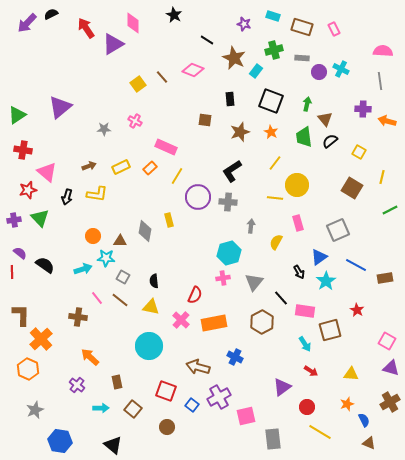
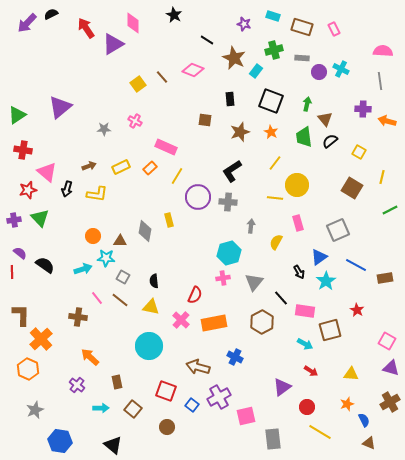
black arrow at (67, 197): moved 8 px up
cyan arrow at (305, 344): rotated 28 degrees counterclockwise
